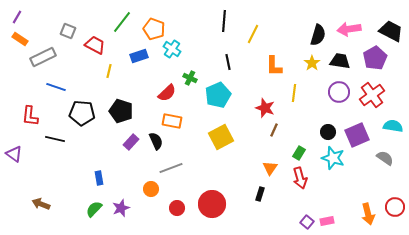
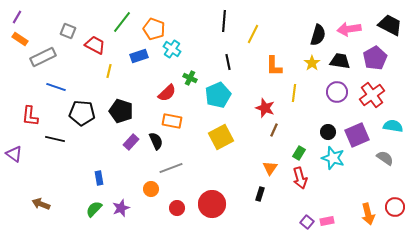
black trapezoid at (391, 31): moved 1 px left, 6 px up
purple circle at (339, 92): moved 2 px left
